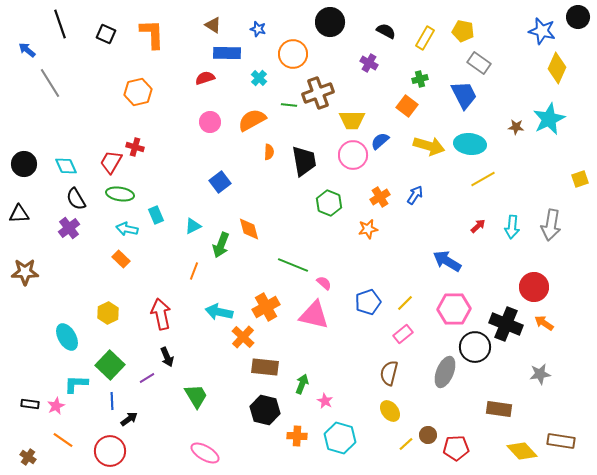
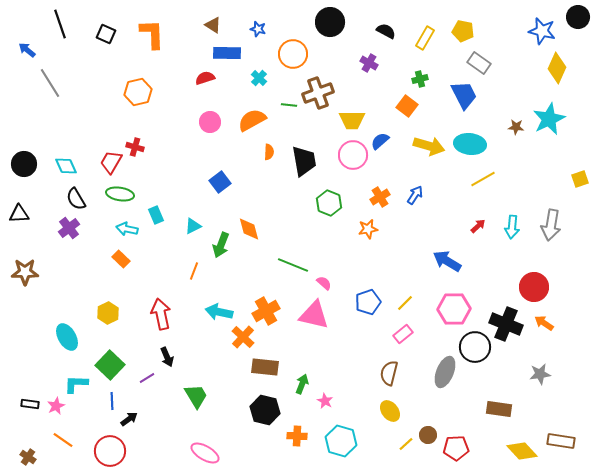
orange cross at (266, 307): moved 4 px down
cyan hexagon at (340, 438): moved 1 px right, 3 px down
